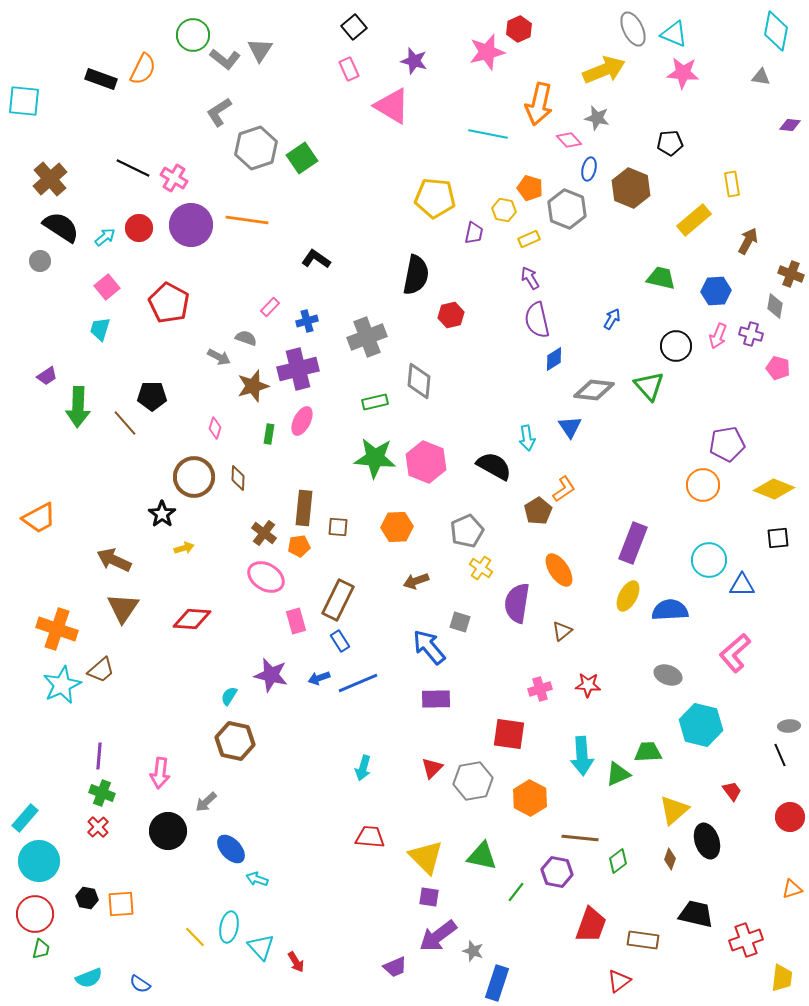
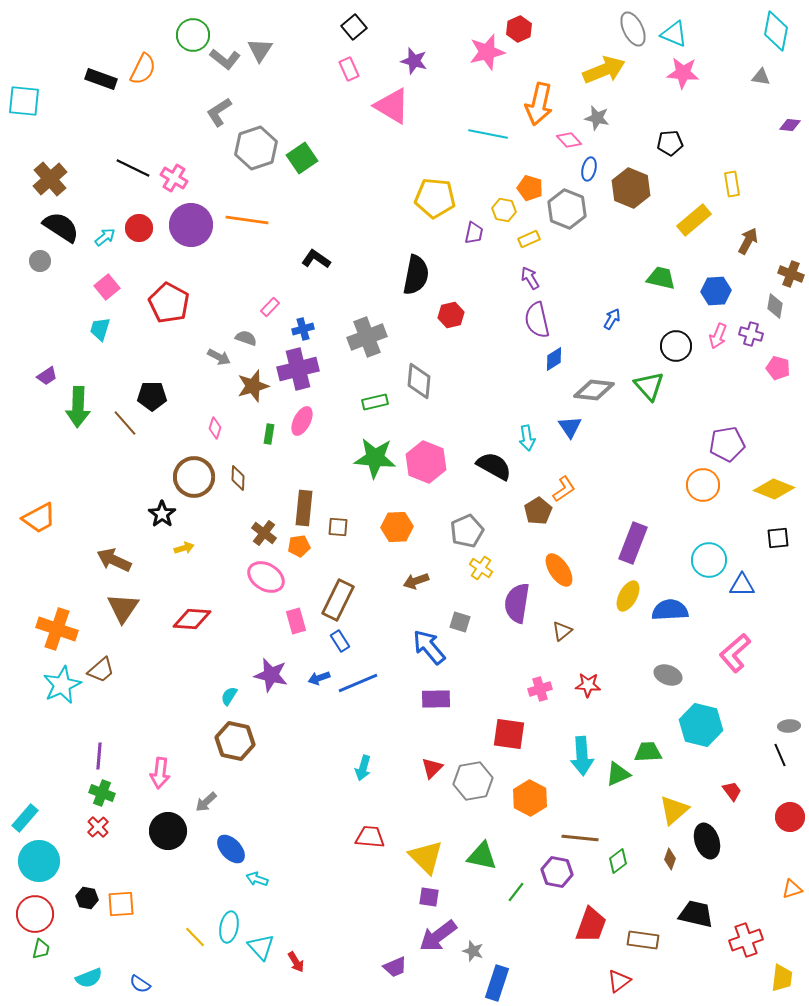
blue cross at (307, 321): moved 4 px left, 8 px down
